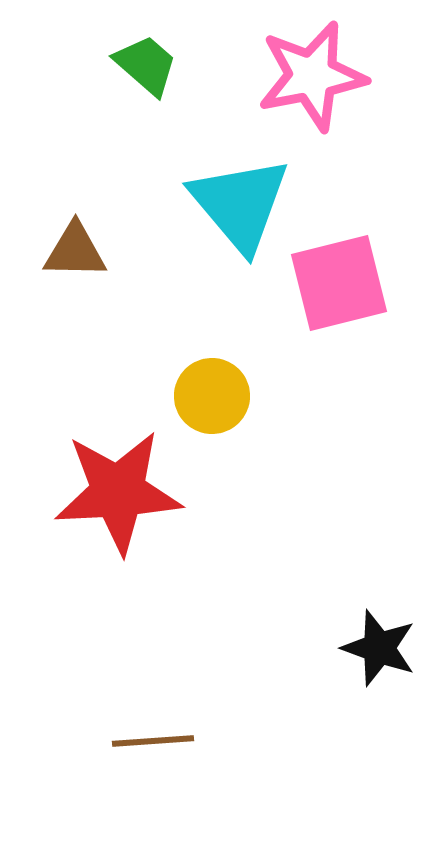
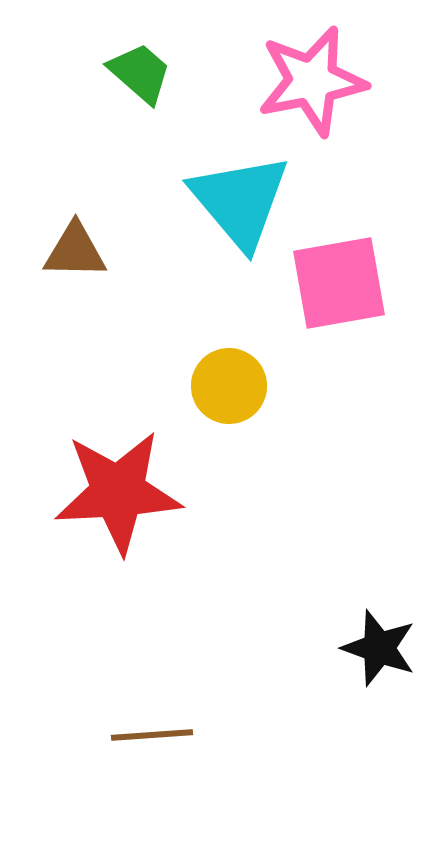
green trapezoid: moved 6 px left, 8 px down
pink star: moved 5 px down
cyan triangle: moved 3 px up
pink square: rotated 4 degrees clockwise
yellow circle: moved 17 px right, 10 px up
brown line: moved 1 px left, 6 px up
